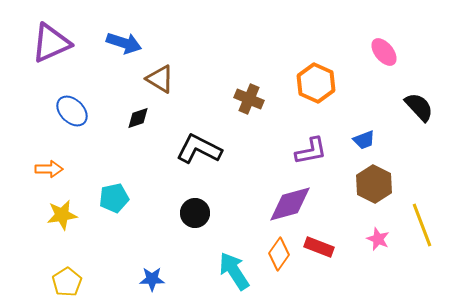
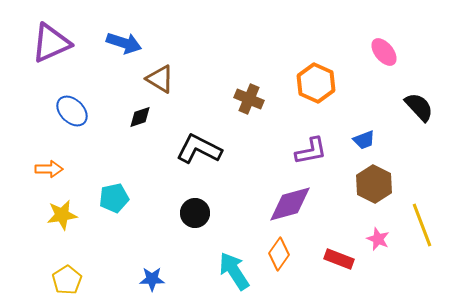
black diamond: moved 2 px right, 1 px up
red rectangle: moved 20 px right, 12 px down
yellow pentagon: moved 2 px up
